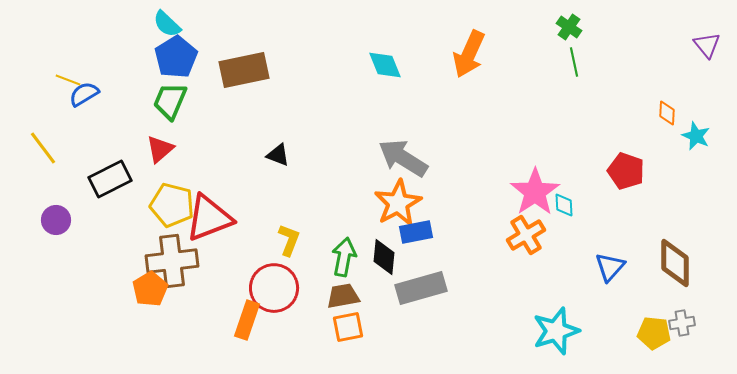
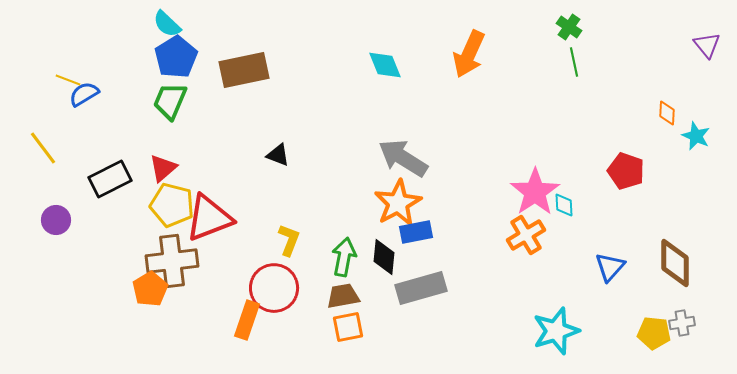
red triangle at (160, 149): moved 3 px right, 19 px down
